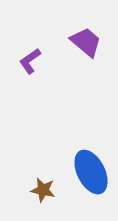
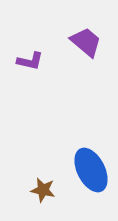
purple L-shape: rotated 132 degrees counterclockwise
blue ellipse: moved 2 px up
